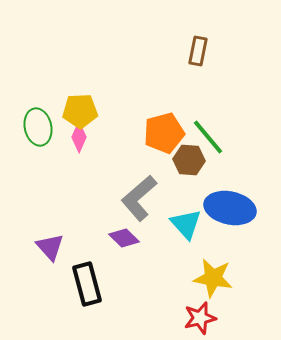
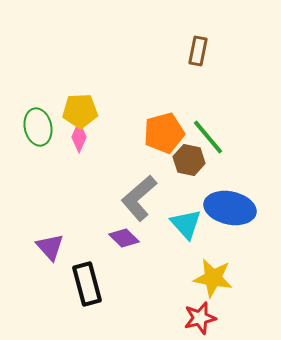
brown hexagon: rotated 8 degrees clockwise
